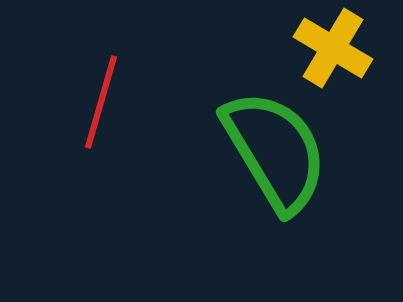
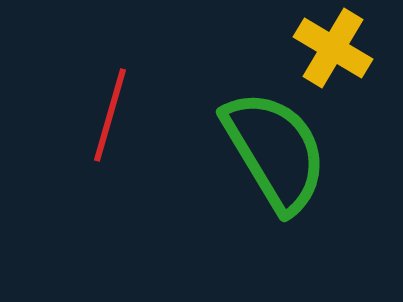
red line: moved 9 px right, 13 px down
